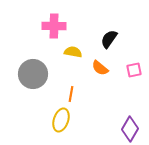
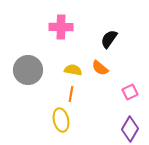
pink cross: moved 7 px right, 1 px down
yellow semicircle: moved 18 px down
pink square: moved 4 px left, 22 px down; rotated 14 degrees counterclockwise
gray circle: moved 5 px left, 4 px up
yellow ellipse: rotated 30 degrees counterclockwise
